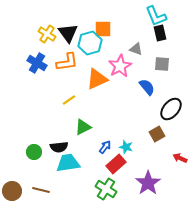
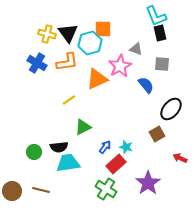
yellow cross: rotated 18 degrees counterclockwise
blue semicircle: moved 1 px left, 2 px up
